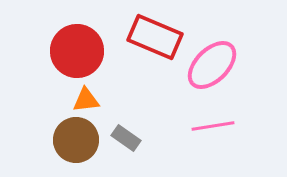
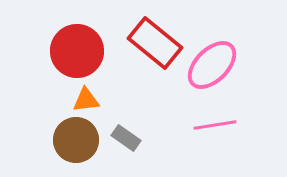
red rectangle: moved 6 px down; rotated 16 degrees clockwise
pink line: moved 2 px right, 1 px up
